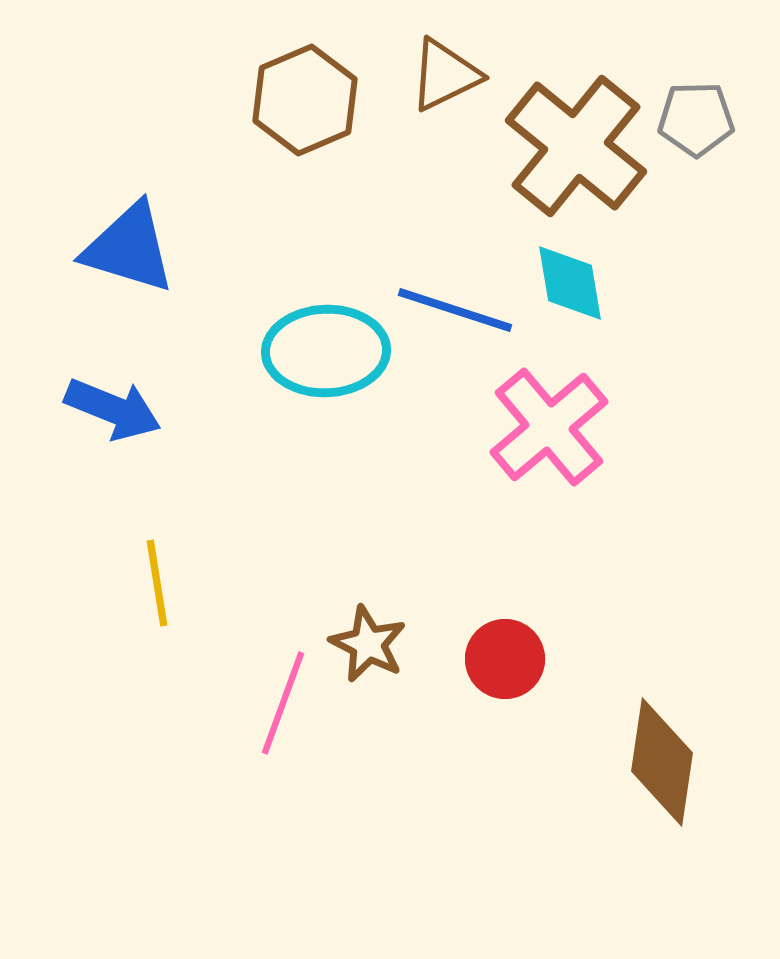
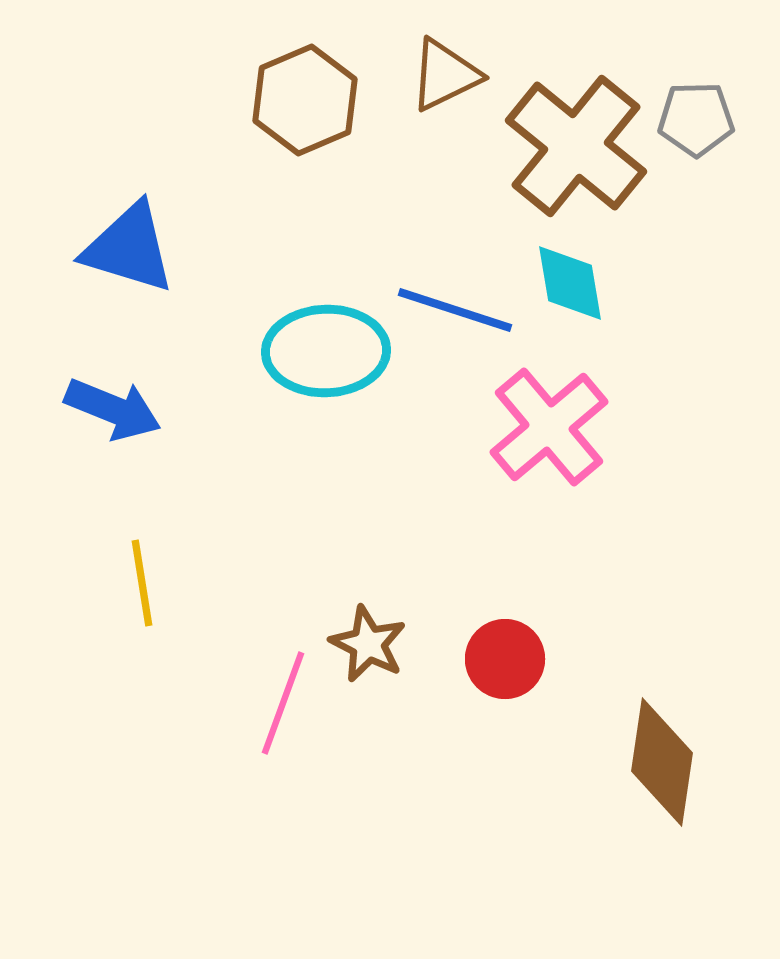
yellow line: moved 15 px left
